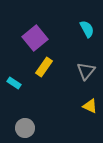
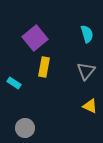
cyan semicircle: moved 5 px down; rotated 12 degrees clockwise
yellow rectangle: rotated 24 degrees counterclockwise
